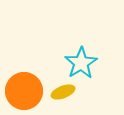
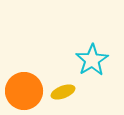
cyan star: moved 11 px right, 3 px up
